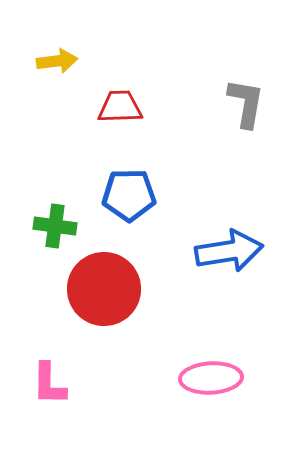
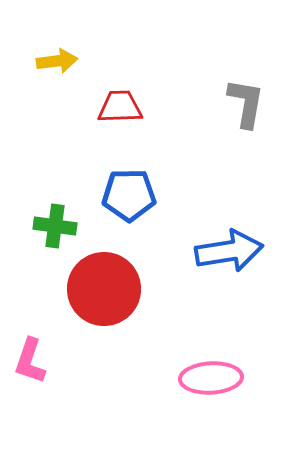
pink L-shape: moved 19 px left, 23 px up; rotated 18 degrees clockwise
